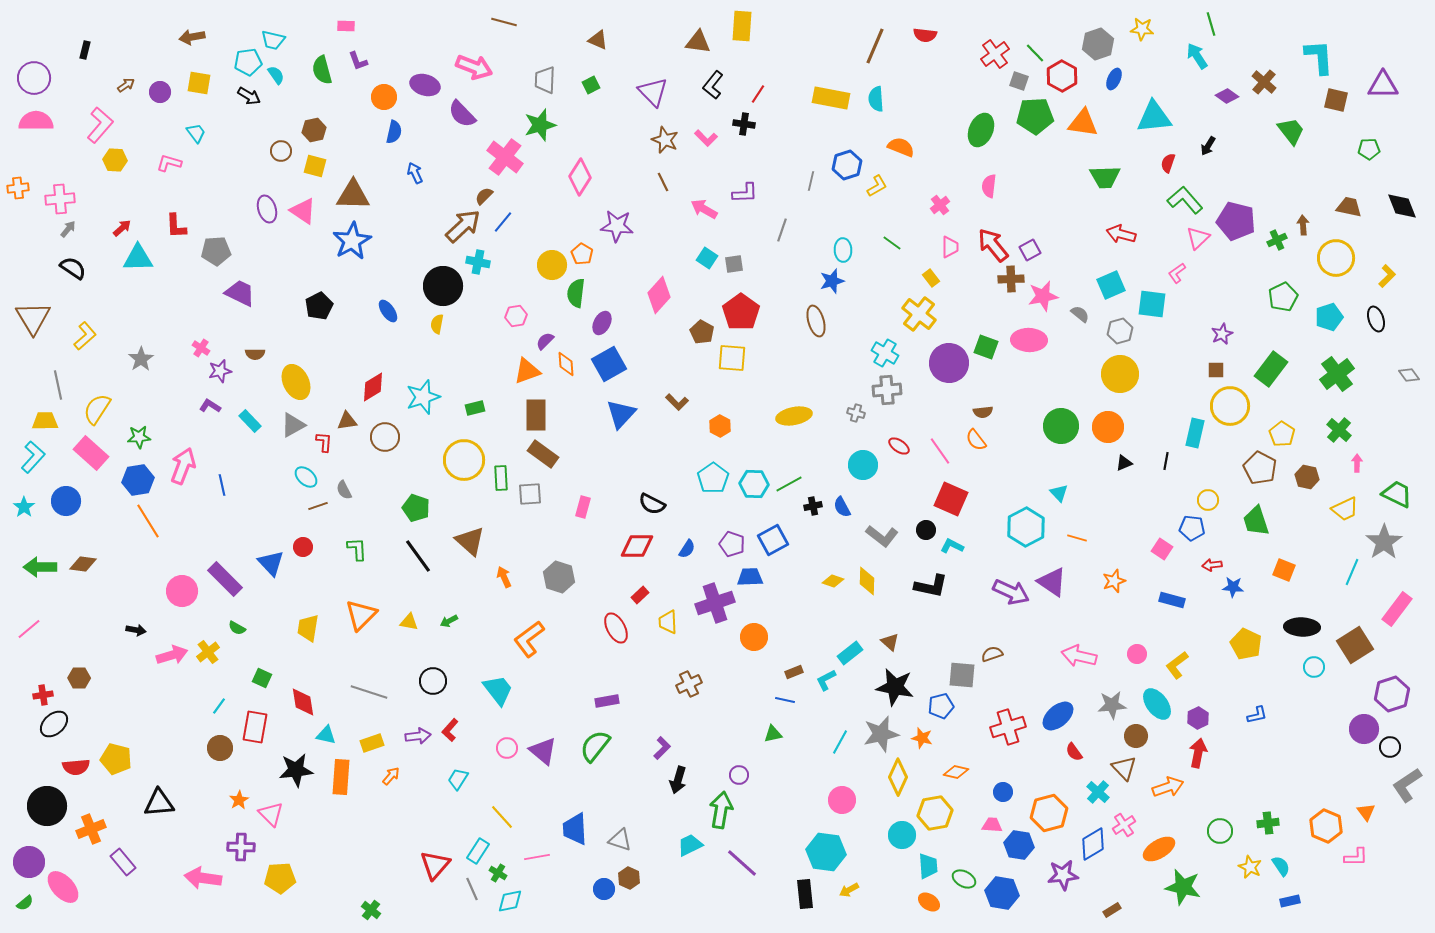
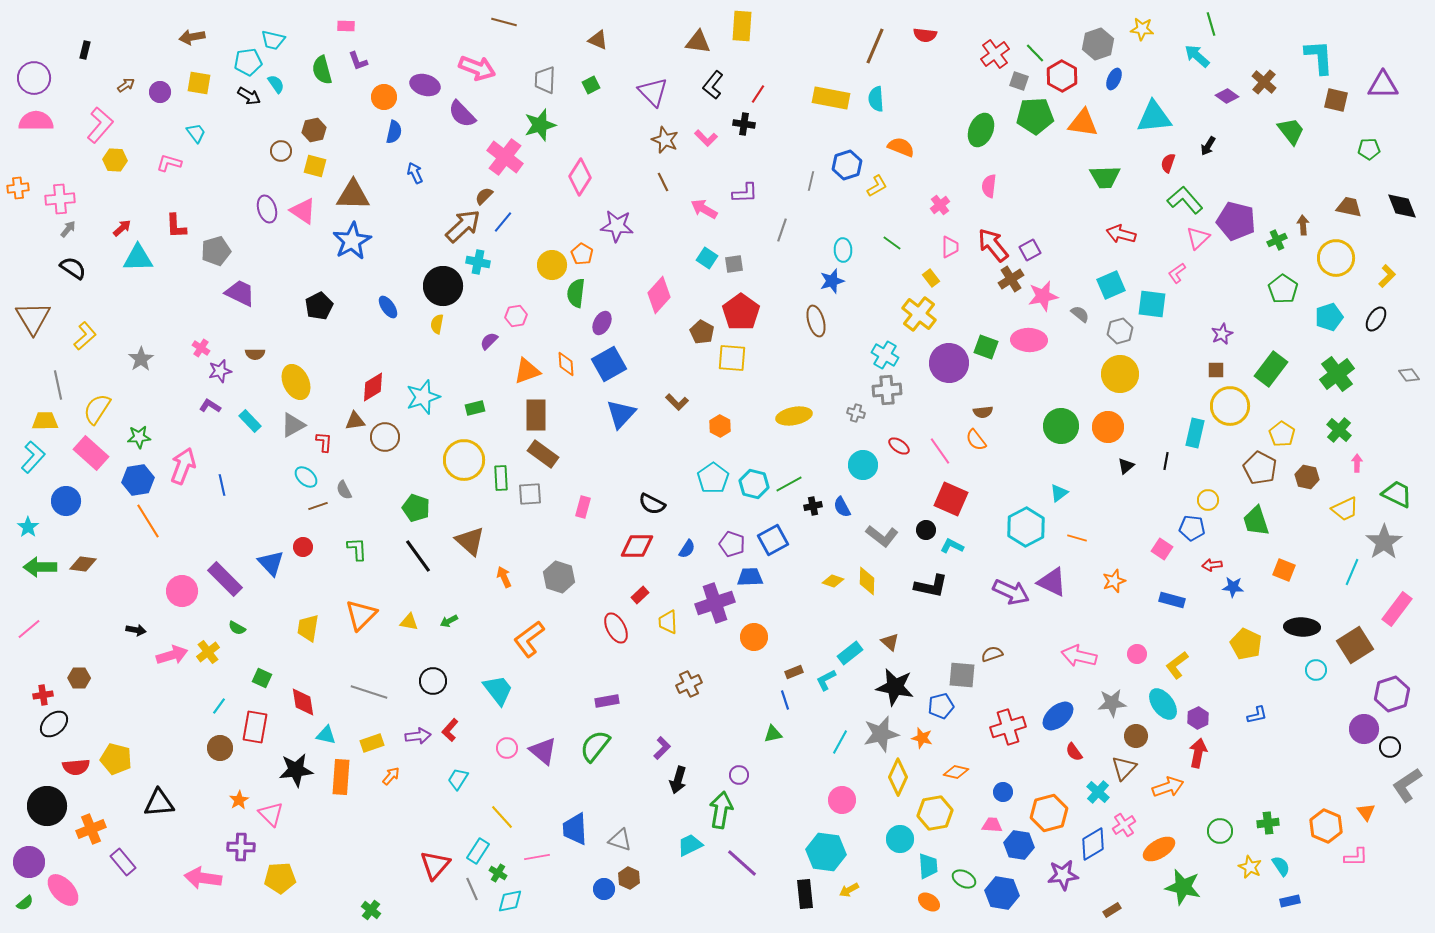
cyan arrow at (1197, 56): rotated 16 degrees counterclockwise
pink arrow at (474, 67): moved 3 px right, 1 px down
cyan semicircle at (276, 75): moved 9 px down
gray pentagon at (216, 251): rotated 12 degrees counterclockwise
brown cross at (1011, 279): rotated 30 degrees counterclockwise
green pentagon at (1283, 297): moved 8 px up; rotated 12 degrees counterclockwise
blue ellipse at (388, 311): moved 4 px up
black ellipse at (1376, 319): rotated 50 degrees clockwise
purple semicircle at (545, 341): moved 56 px left
cyan cross at (885, 353): moved 2 px down
brown triangle at (347, 421): moved 8 px right
black triangle at (1124, 463): moved 2 px right, 3 px down; rotated 18 degrees counterclockwise
cyan hexagon at (754, 484): rotated 12 degrees clockwise
cyan triangle at (1059, 493): rotated 36 degrees clockwise
cyan star at (24, 507): moved 4 px right, 20 px down
purple triangle at (1052, 582): rotated 8 degrees counterclockwise
cyan circle at (1314, 667): moved 2 px right, 3 px down
blue line at (785, 700): rotated 60 degrees clockwise
cyan ellipse at (1157, 704): moved 6 px right
gray star at (1112, 705): moved 2 px up
brown triangle at (1124, 768): rotated 28 degrees clockwise
cyan circle at (902, 835): moved 2 px left, 4 px down
pink ellipse at (63, 887): moved 3 px down
